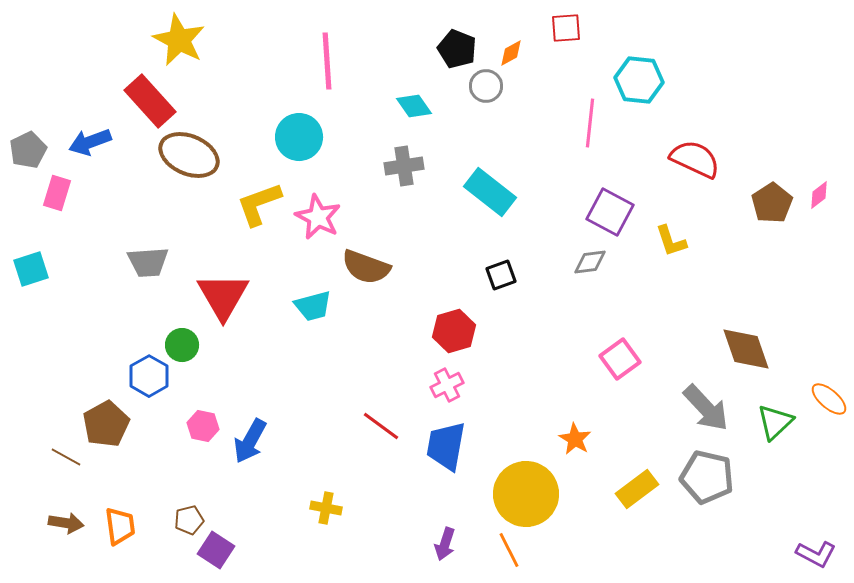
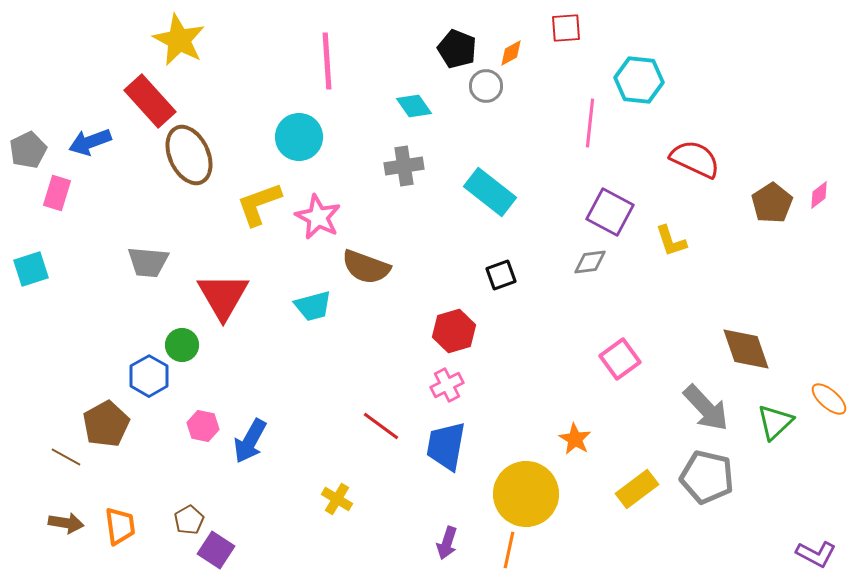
brown ellipse at (189, 155): rotated 42 degrees clockwise
gray trapezoid at (148, 262): rotated 9 degrees clockwise
yellow cross at (326, 508): moved 11 px right, 9 px up; rotated 20 degrees clockwise
brown pentagon at (189, 520): rotated 16 degrees counterclockwise
purple arrow at (445, 544): moved 2 px right, 1 px up
orange line at (509, 550): rotated 39 degrees clockwise
